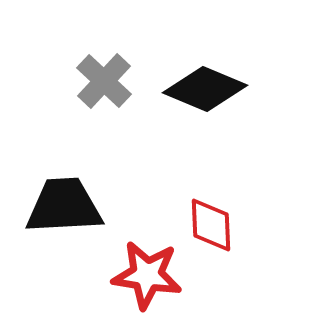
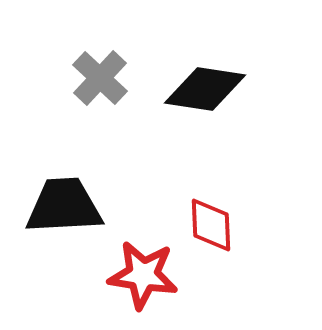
gray cross: moved 4 px left, 3 px up
black diamond: rotated 14 degrees counterclockwise
red star: moved 4 px left
